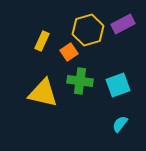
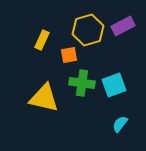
purple rectangle: moved 2 px down
yellow rectangle: moved 1 px up
orange square: moved 3 px down; rotated 24 degrees clockwise
green cross: moved 2 px right, 2 px down
cyan square: moved 4 px left
yellow triangle: moved 1 px right, 5 px down
